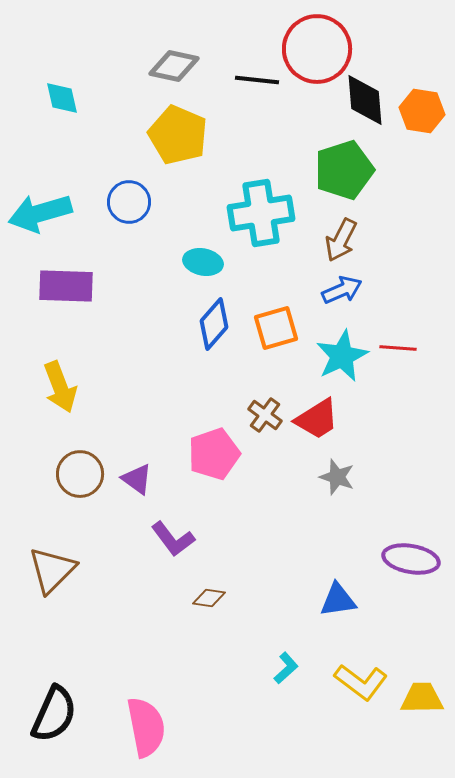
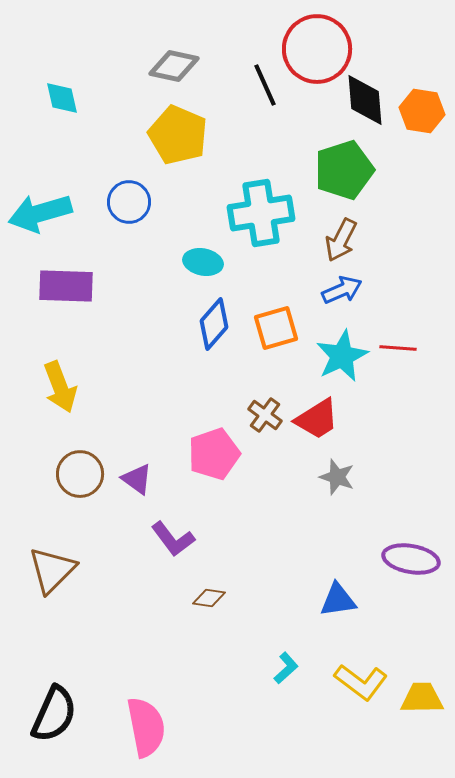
black line: moved 8 px right, 5 px down; rotated 60 degrees clockwise
